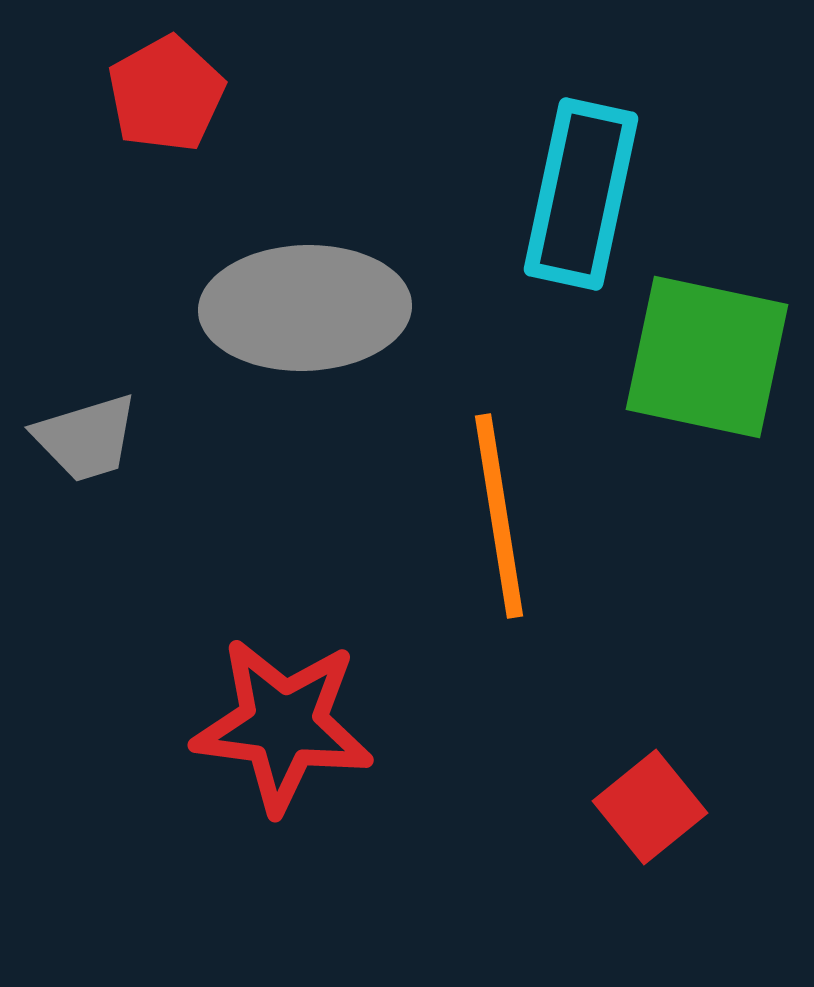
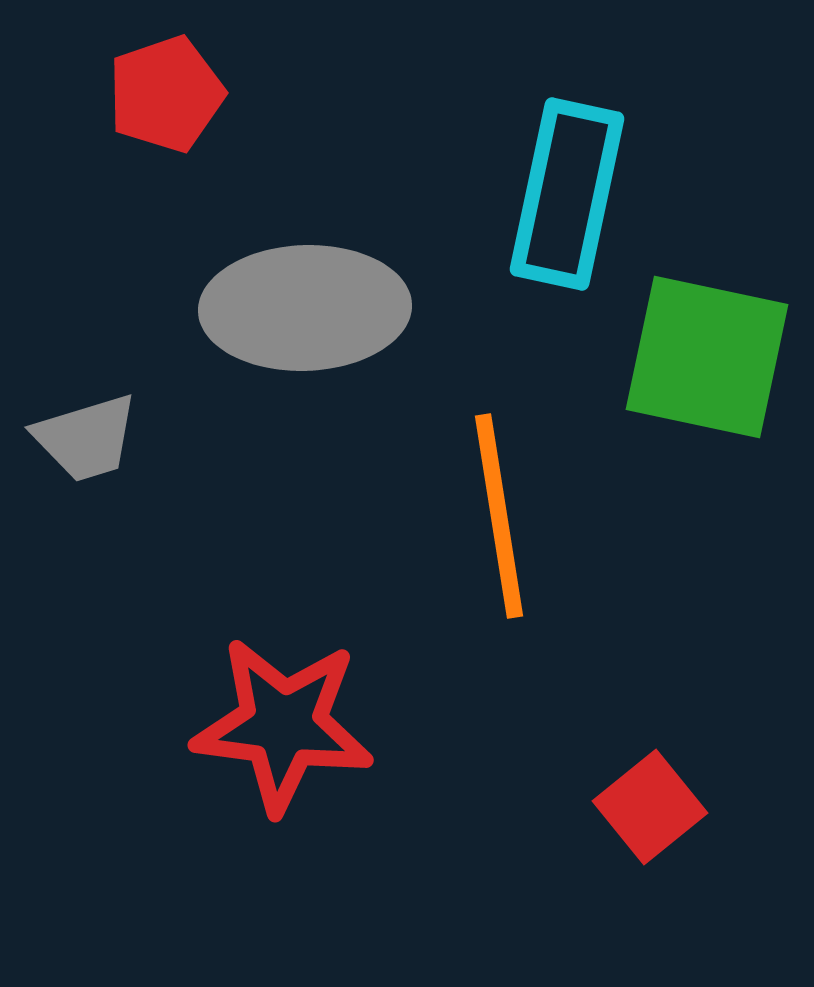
red pentagon: rotated 10 degrees clockwise
cyan rectangle: moved 14 px left
